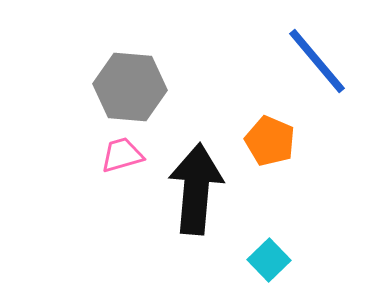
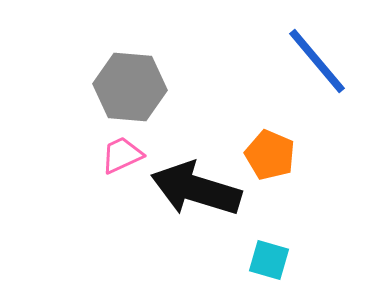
orange pentagon: moved 14 px down
pink trapezoid: rotated 9 degrees counterclockwise
black arrow: rotated 78 degrees counterclockwise
cyan square: rotated 30 degrees counterclockwise
